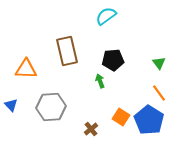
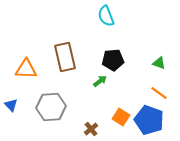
cyan semicircle: rotated 75 degrees counterclockwise
brown rectangle: moved 2 px left, 6 px down
green triangle: rotated 32 degrees counterclockwise
green arrow: rotated 72 degrees clockwise
orange line: rotated 18 degrees counterclockwise
blue pentagon: rotated 12 degrees counterclockwise
